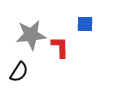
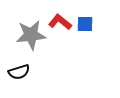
red L-shape: moved 25 px up; rotated 50 degrees counterclockwise
black semicircle: rotated 40 degrees clockwise
